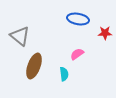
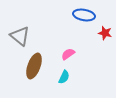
blue ellipse: moved 6 px right, 4 px up
red star: rotated 16 degrees clockwise
pink semicircle: moved 9 px left
cyan semicircle: moved 3 px down; rotated 32 degrees clockwise
